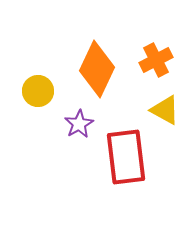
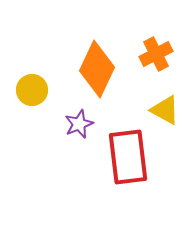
orange cross: moved 6 px up
yellow circle: moved 6 px left, 1 px up
purple star: rotated 8 degrees clockwise
red rectangle: moved 2 px right
